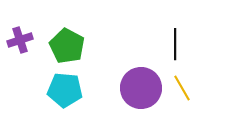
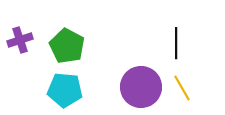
black line: moved 1 px right, 1 px up
purple circle: moved 1 px up
